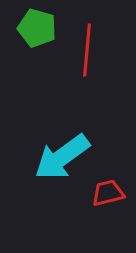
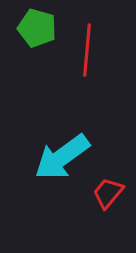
red trapezoid: rotated 36 degrees counterclockwise
